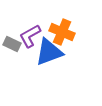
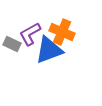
purple L-shape: moved 2 px up
blue triangle: moved 2 px up
